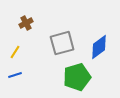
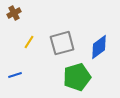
brown cross: moved 12 px left, 10 px up
yellow line: moved 14 px right, 10 px up
